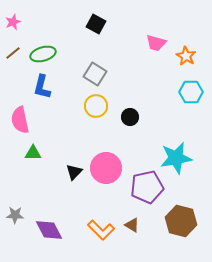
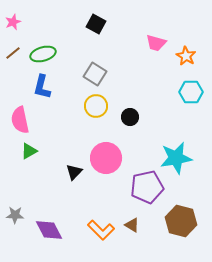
green triangle: moved 4 px left, 2 px up; rotated 30 degrees counterclockwise
pink circle: moved 10 px up
